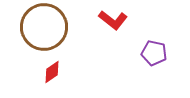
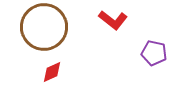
red diamond: rotated 10 degrees clockwise
